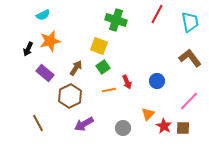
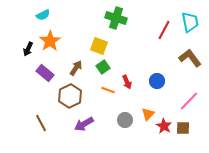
red line: moved 7 px right, 16 px down
green cross: moved 2 px up
orange star: rotated 20 degrees counterclockwise
orange line: moved 1 px left; rotated 32 degrees clockwise
brown line: moved 3 px right
gray circle: moved 2 px right, 8 px up
